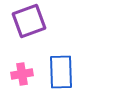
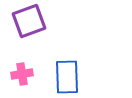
blue rectangle: moved 6 px right, 5 px down
